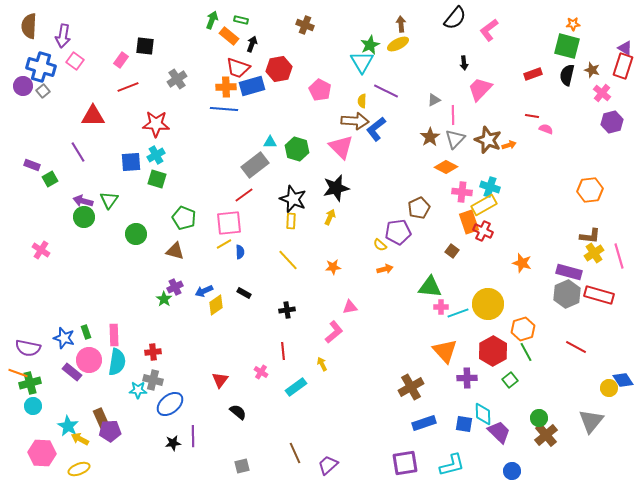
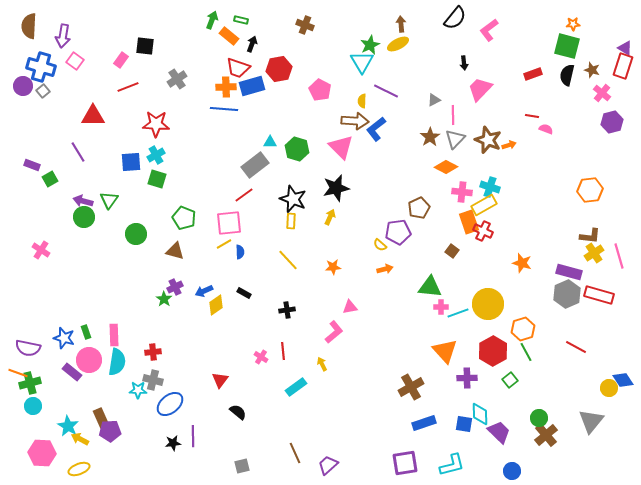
pink cross at (261, 372): moved 15 px up
cyan diamond at (483, 414): moved 3 px left
